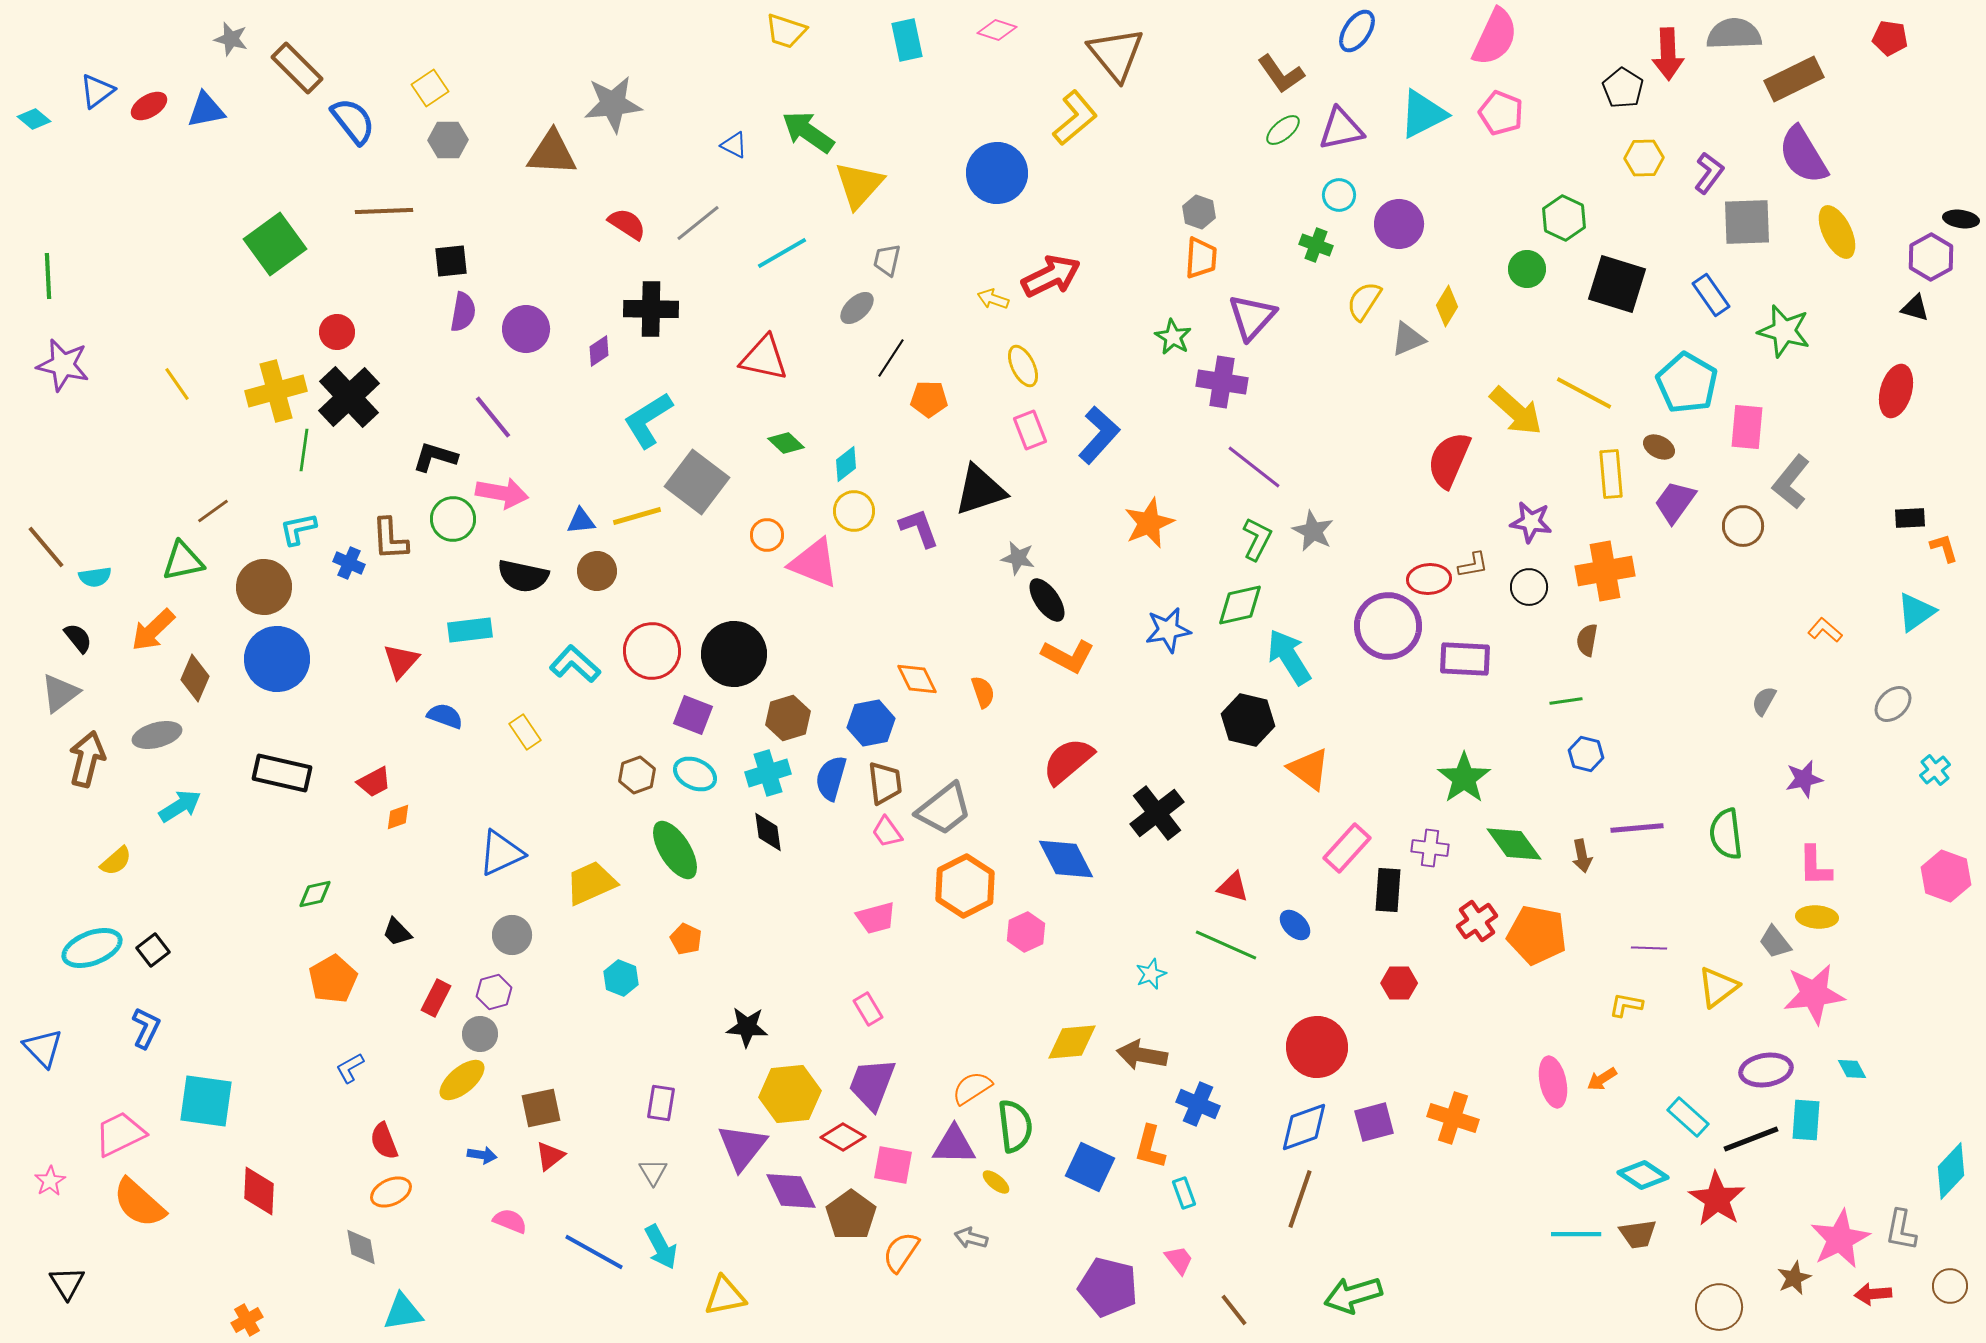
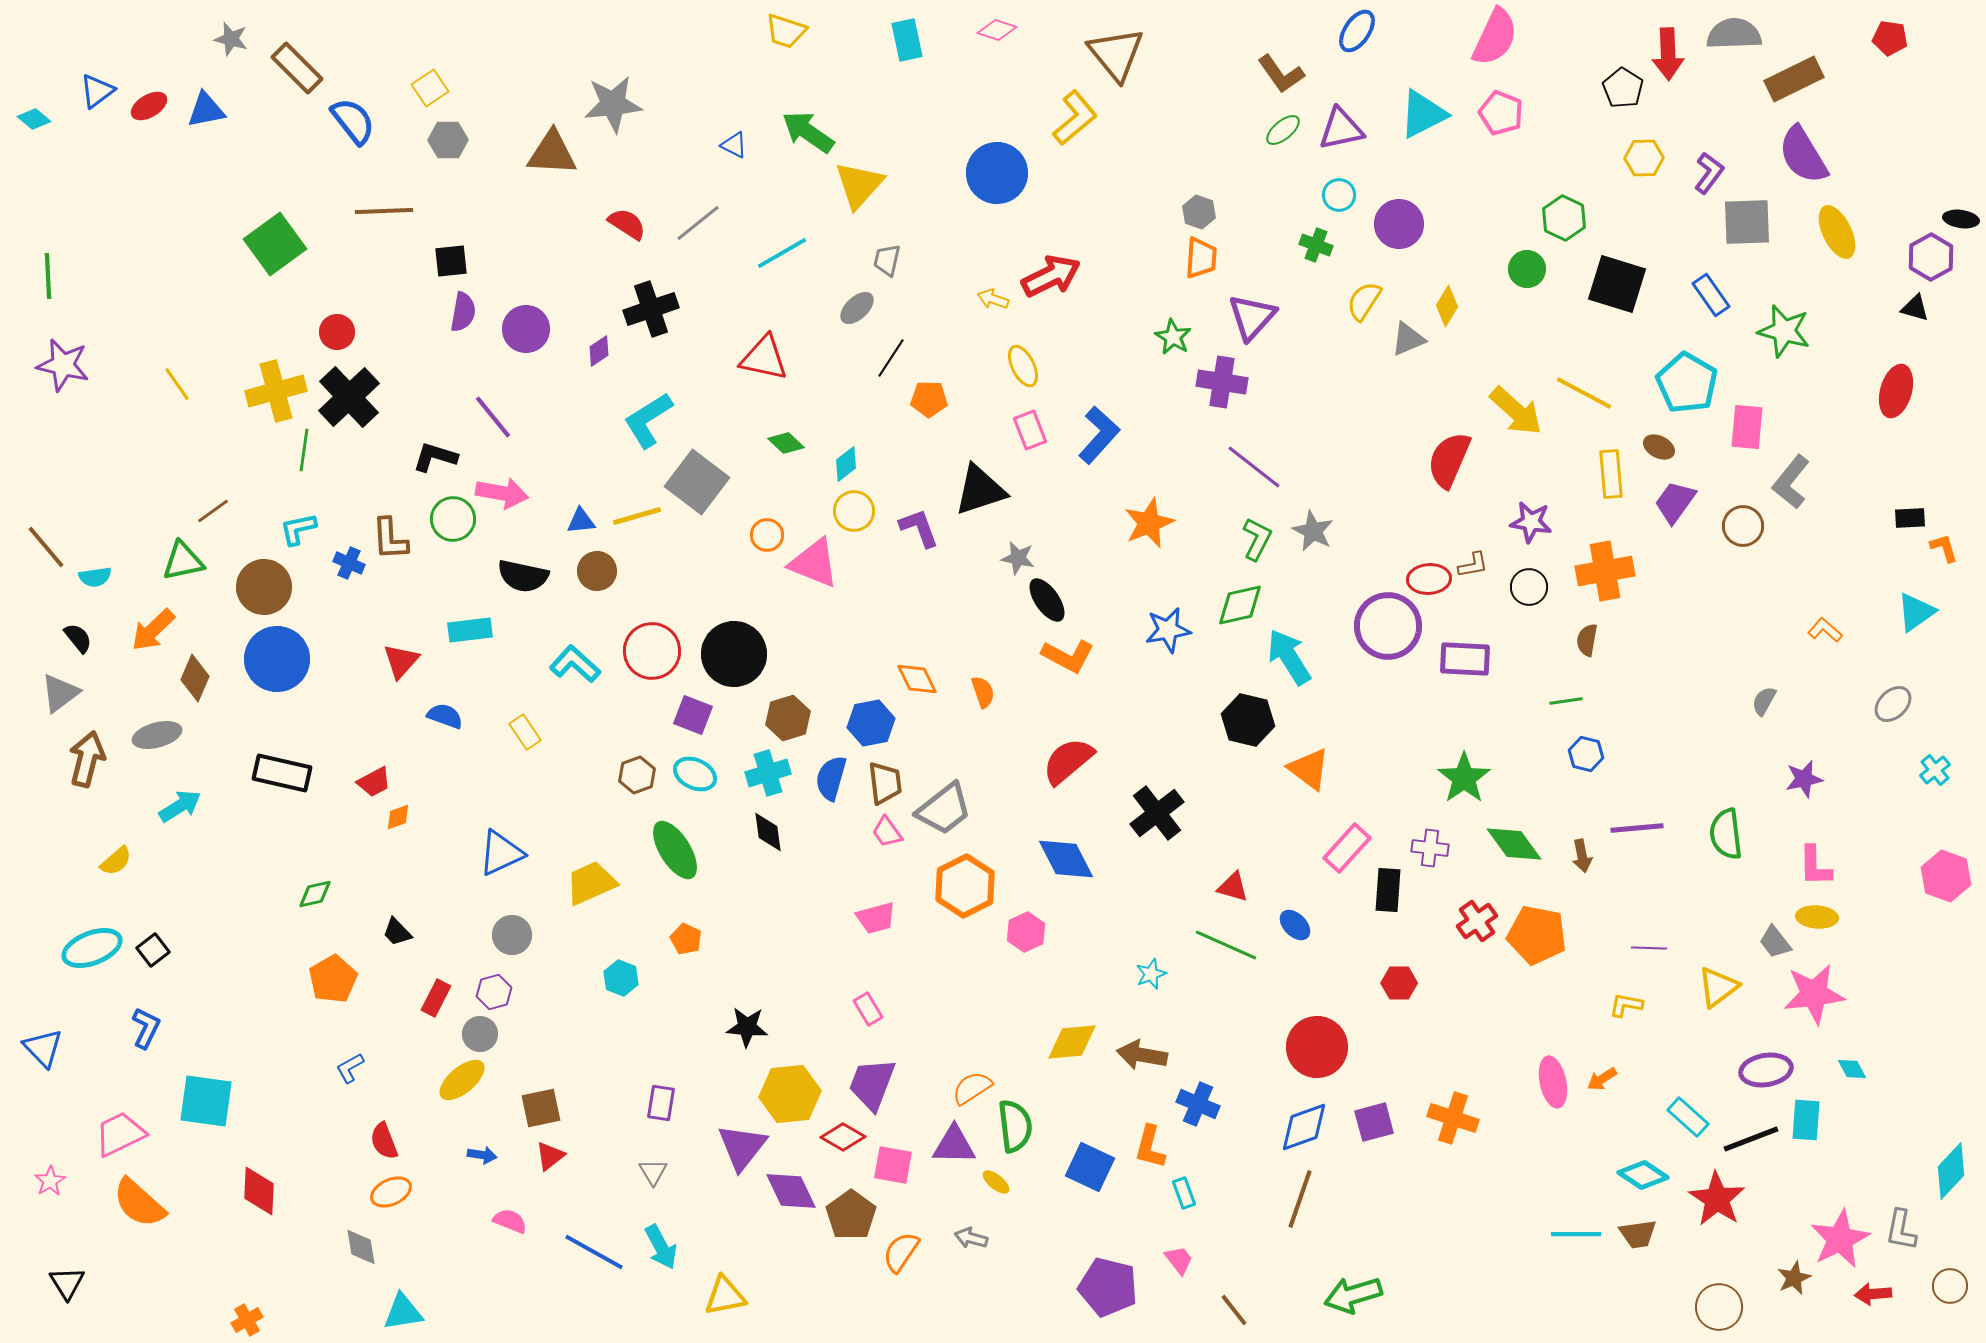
black cross at (651, 309): rotated 20 degrees counterclockwise
